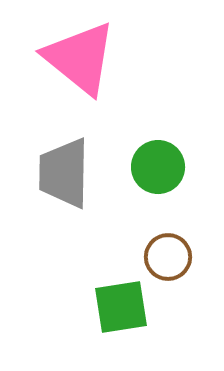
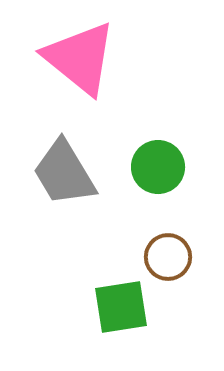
gray trapezoid: rotated 32 degrees counterclockwise
